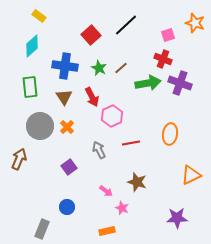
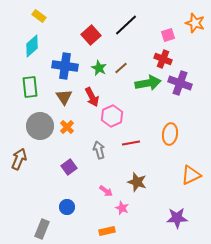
gray arrow: rotated 12 degrees clockwise
